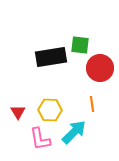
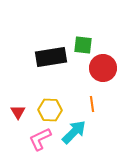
green square: moved 3 px right
red circle: moved 3 px right
pink L-shape: rotated 75 degrees clockwise
